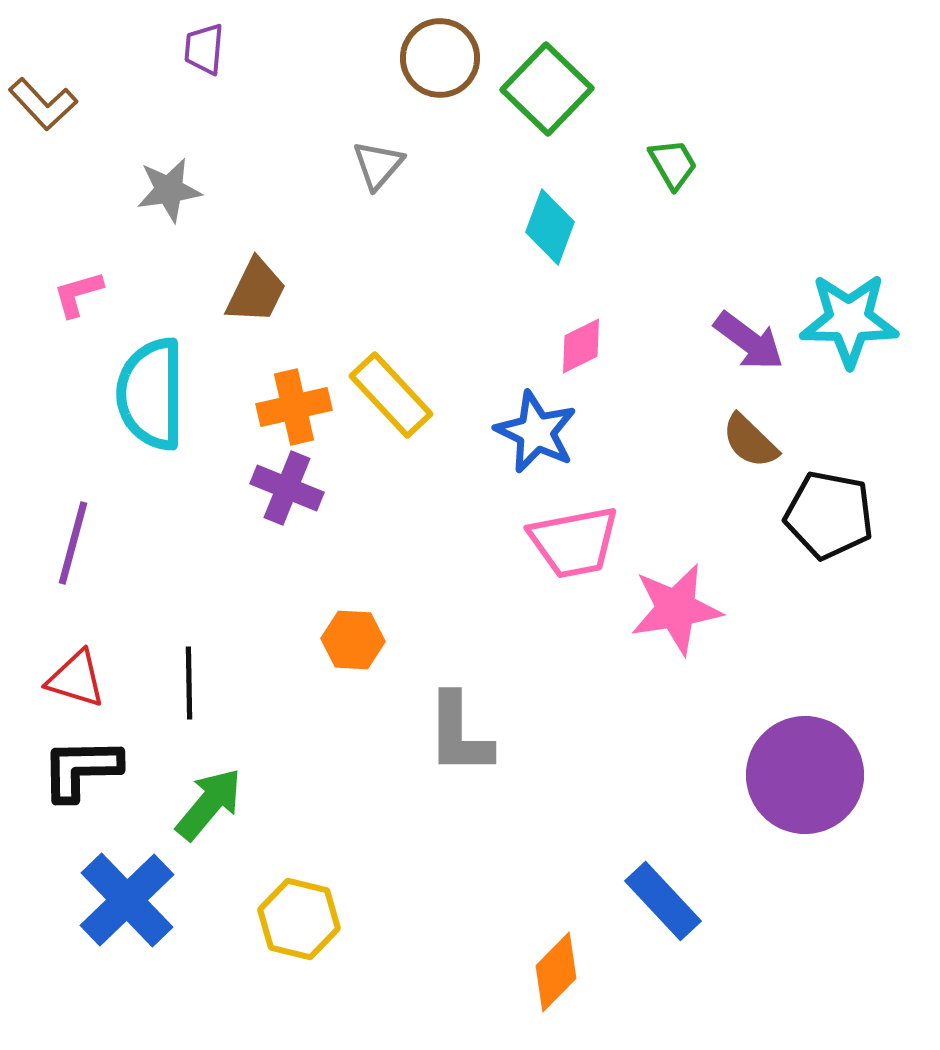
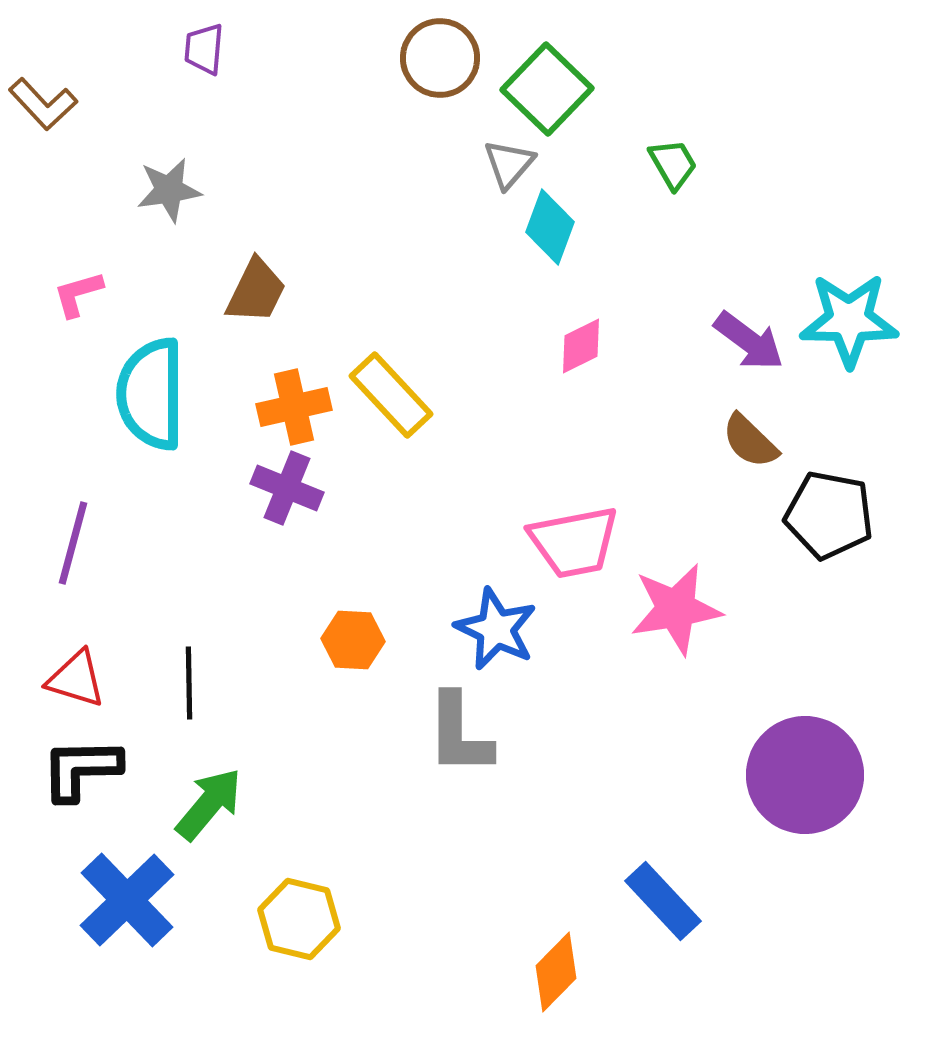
gray triangle: moved 131 px right, 1 px up
blue star: moved 40 px left, 197 px down
